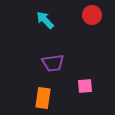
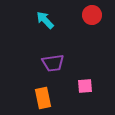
orange rectangle: rotated 20 degrees counterclockwise
